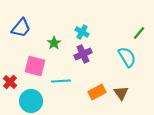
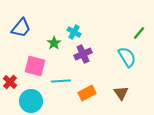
cyan cross: moved 8 px left
orange rectangle: moved 10 px left, 1 px down
